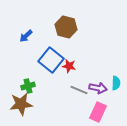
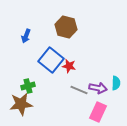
blue arrow: rotated 24 degrees counterclockwise
